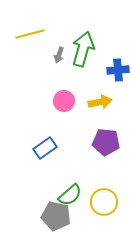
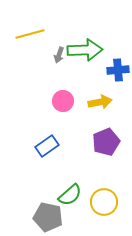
green arrow: moved 2 px right, 1 px down; rotated 72 degrees clockwise
pink circle: moved 1 px left
purple pentagon: rotated 28 degrees counterclockwise
blue rectangle: moved 2 px right, 2 px up
gray pentagon: moved 8 px left, 1 px down
